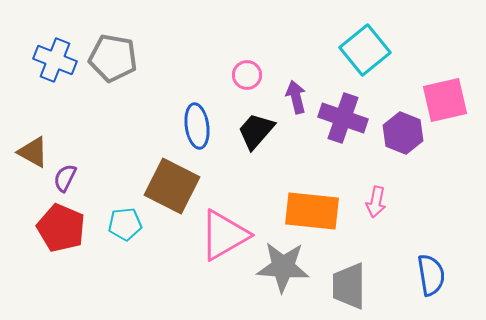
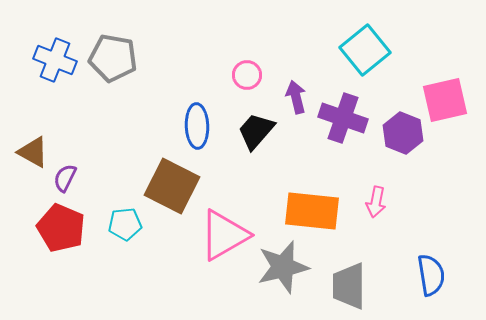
blue ellipse: rotated 6 degrees clockwise
gray star: rotated 18 degrees counterclockwise
